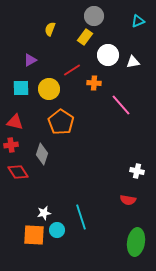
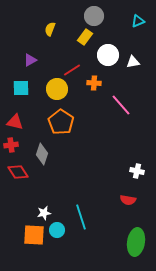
yellow circle: moved 8 px right
